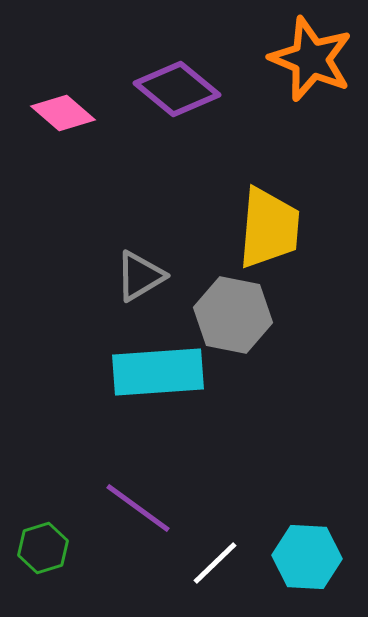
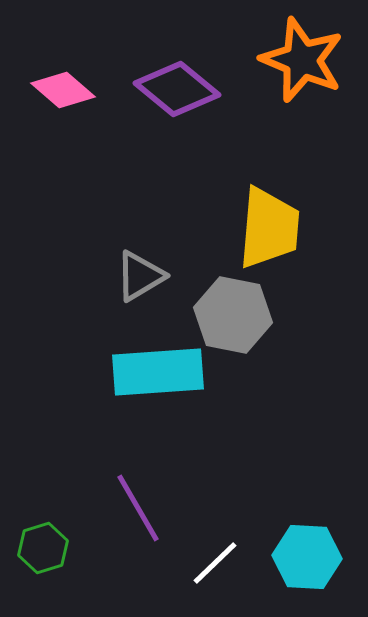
orange star: moved 9 px left, 1 px down
pink diamond: moved 23 px up
purple line: rotated 24 degrees clockwise
